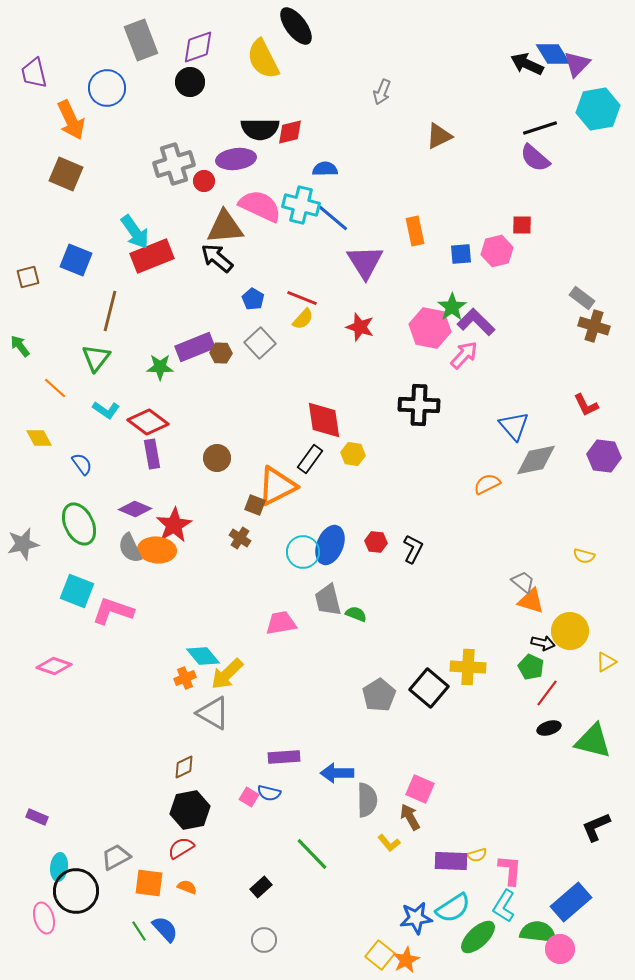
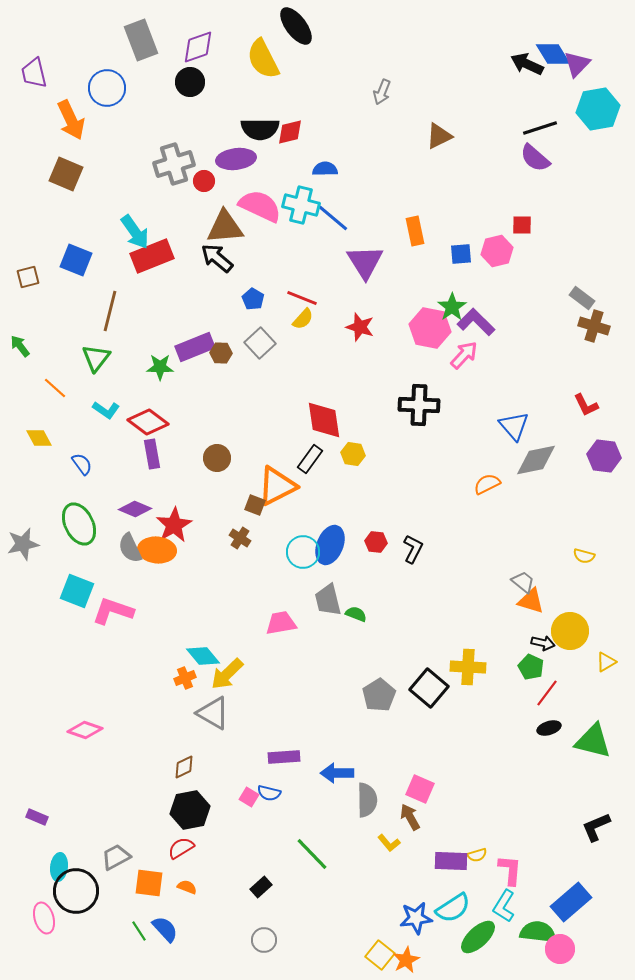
pink diamond at (54, 666): moved 31 px right, 64 px down
